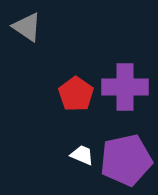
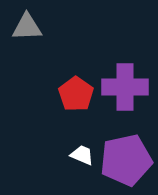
gray triangle: rotated 36 degrees counterclockwise
